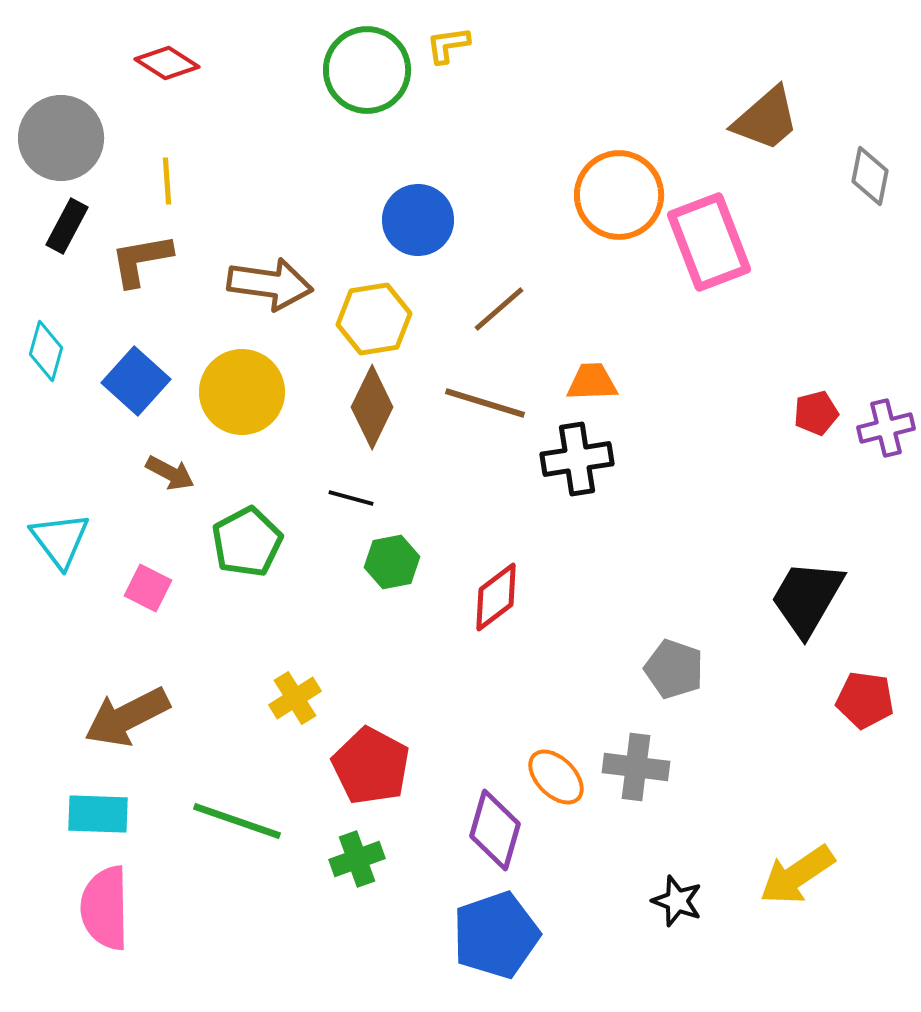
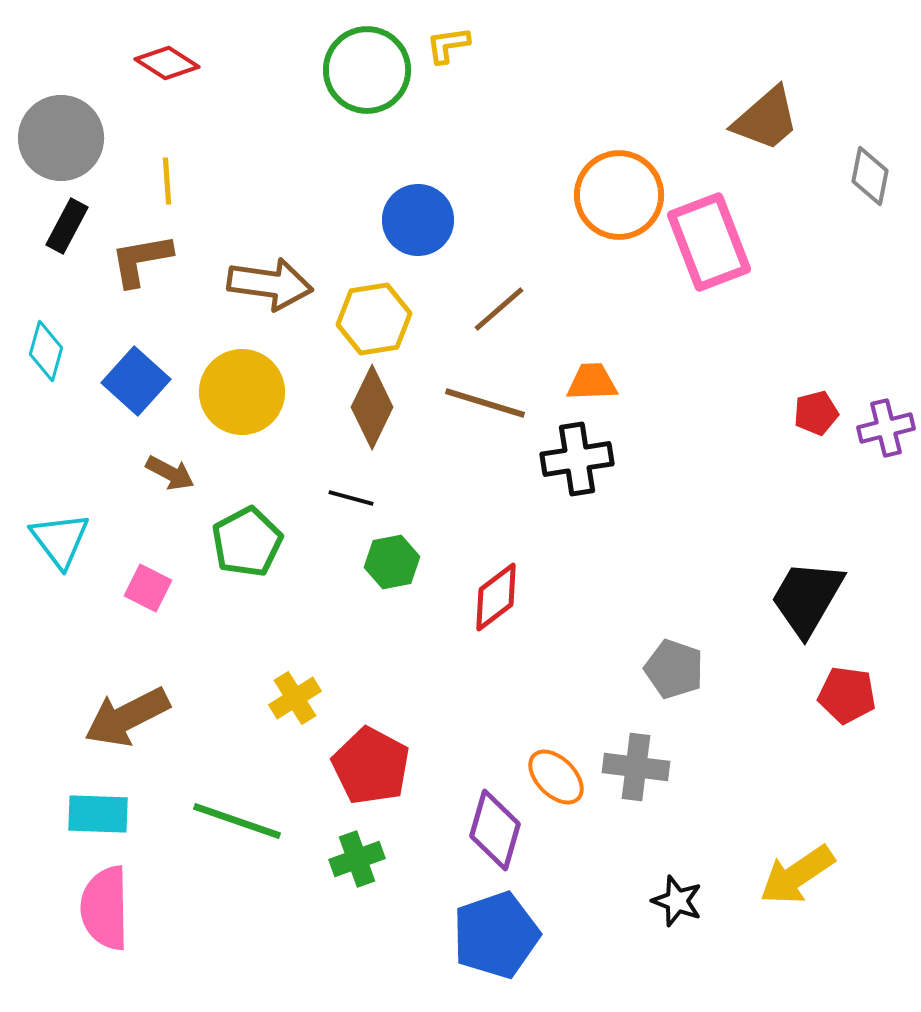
red pentagon at (865, 700): moved 18 px left, 5 px up
